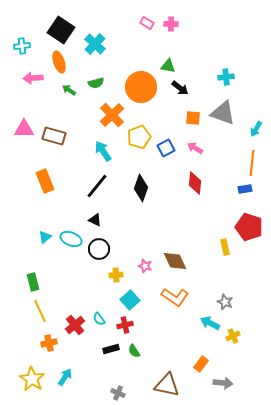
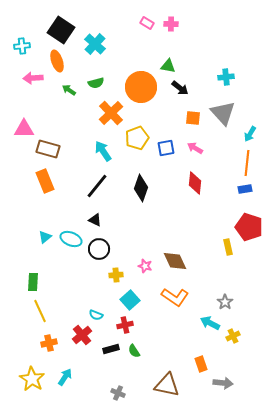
orange ellipse at (59, 62): moved 2 px left, 1 px up
gray triangle at (223, 113): rotated 28 degrees clockwise
orange cross at (112, 115): moved 1 px left, 2 px up
cyan arrow at (256, 129): moved 6 px left, 5 px down
brown rectangle at (54, 136): moved 6 px left, 13 px down
yellow pentagon at (139, 137): moved 2 px left, 1 px down
blue square at (166, 148): rotated 18 degrees clockwise
orange line at (252, 163): moved 5 px left
yellow rectangle at (225, 247): moved 3 px right
green rectangle at (33, 282): rotated 18 degrees clockwise
gray star at (225, 302): rotated 14 degrees clockwise
cyan semicircle at (99, 319): moved 3 px left, 4 px up; rotated 32 degrees counterclockwise
red cross at (75, 325): moved 7 px right, 10 px down
orange rectangle at (201, 364): rotated 56 degrees counterclockwise
